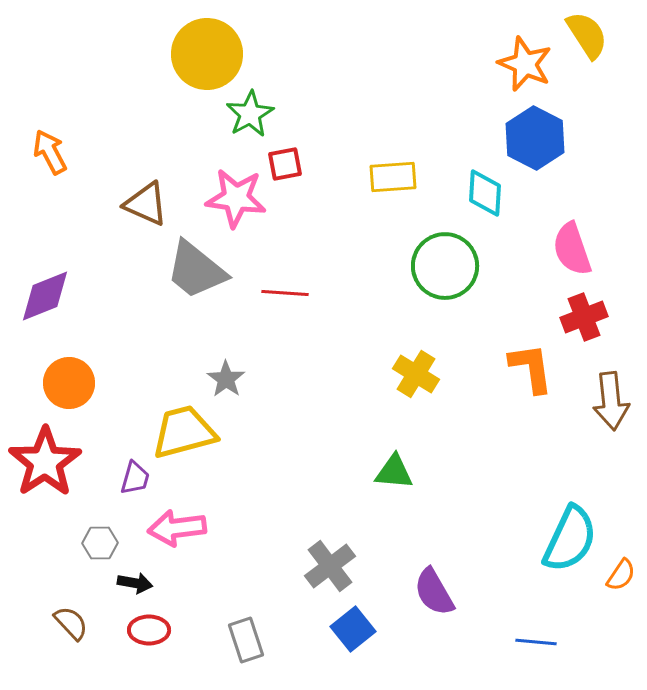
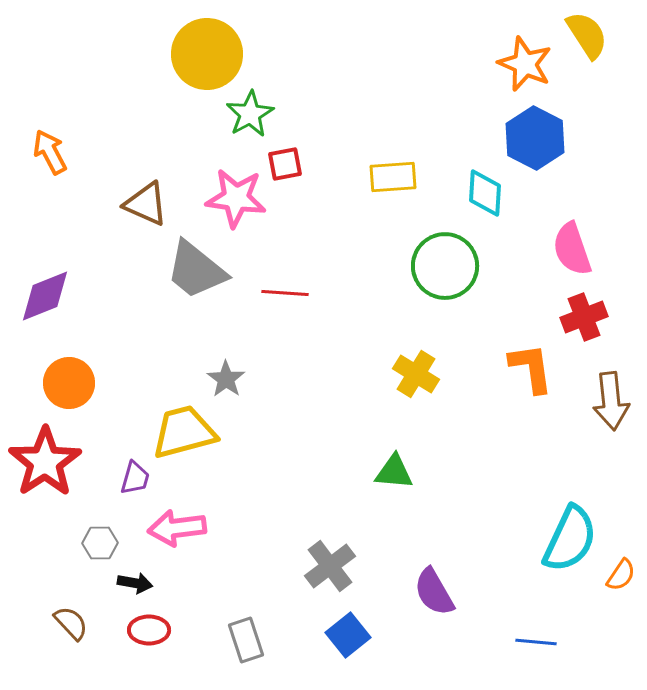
blue square: moved 5 px left, 6 px down
